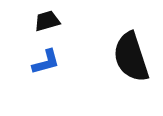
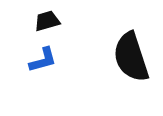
blue L-shape: moved 3 px left, 2 px up
